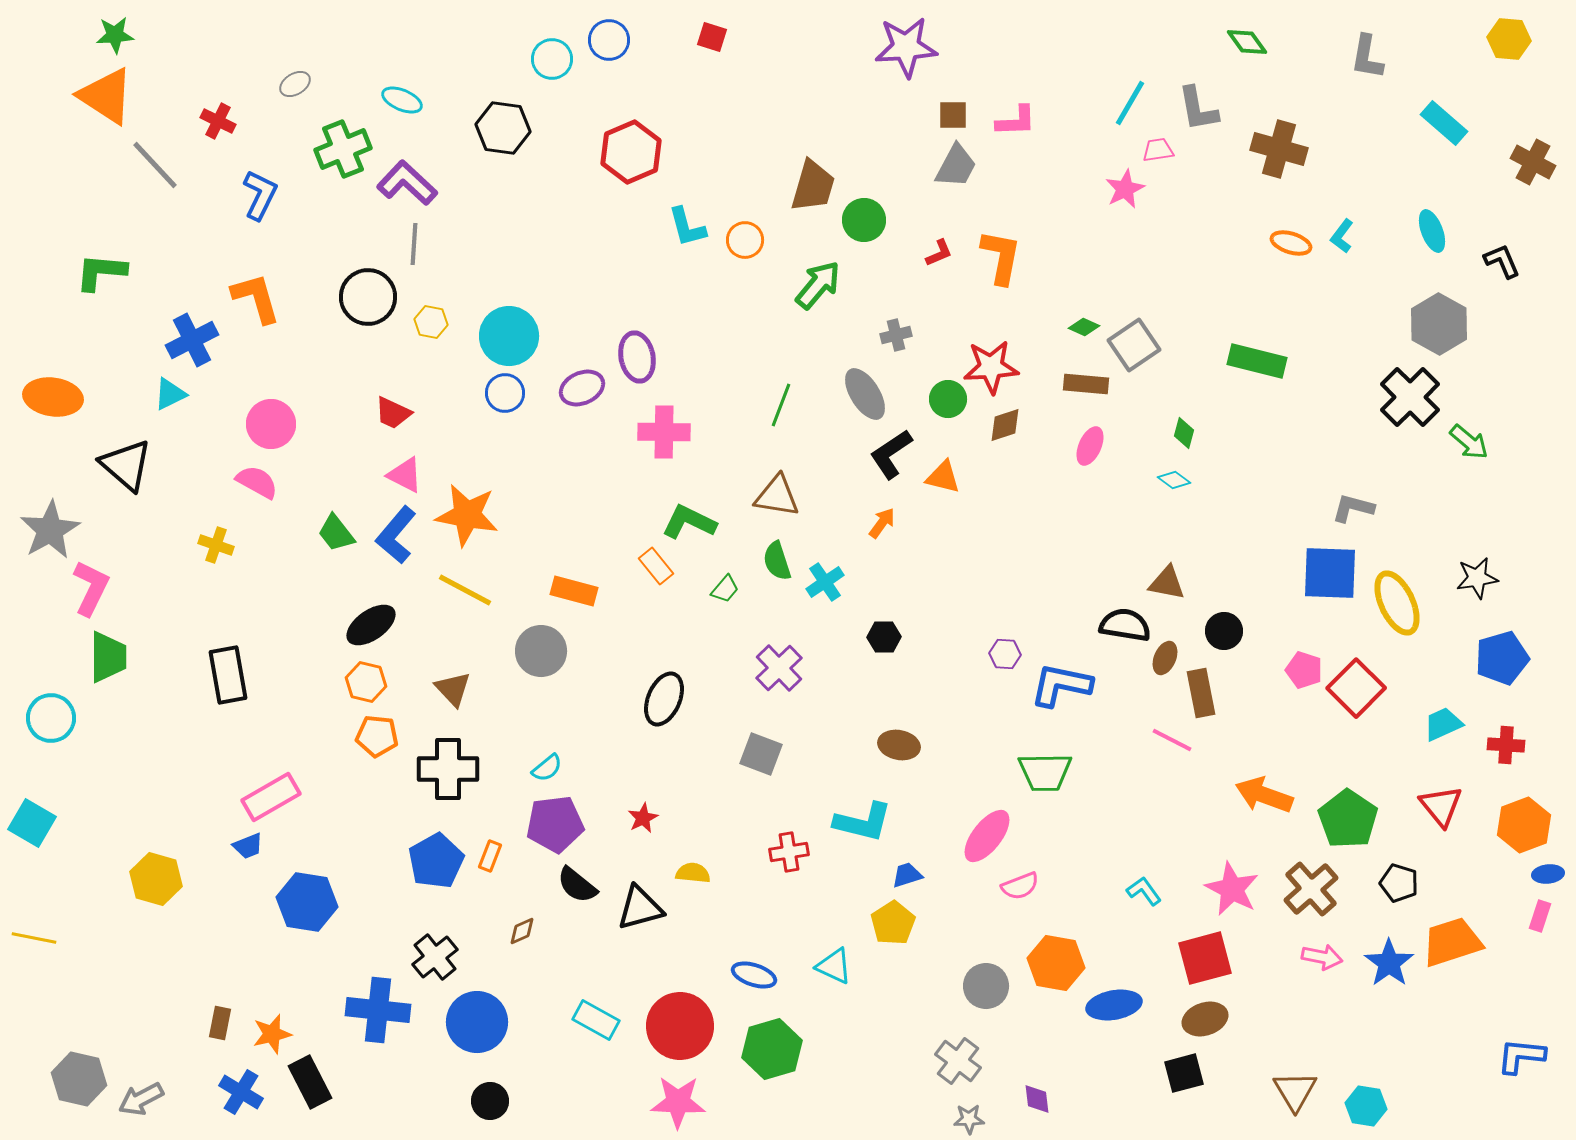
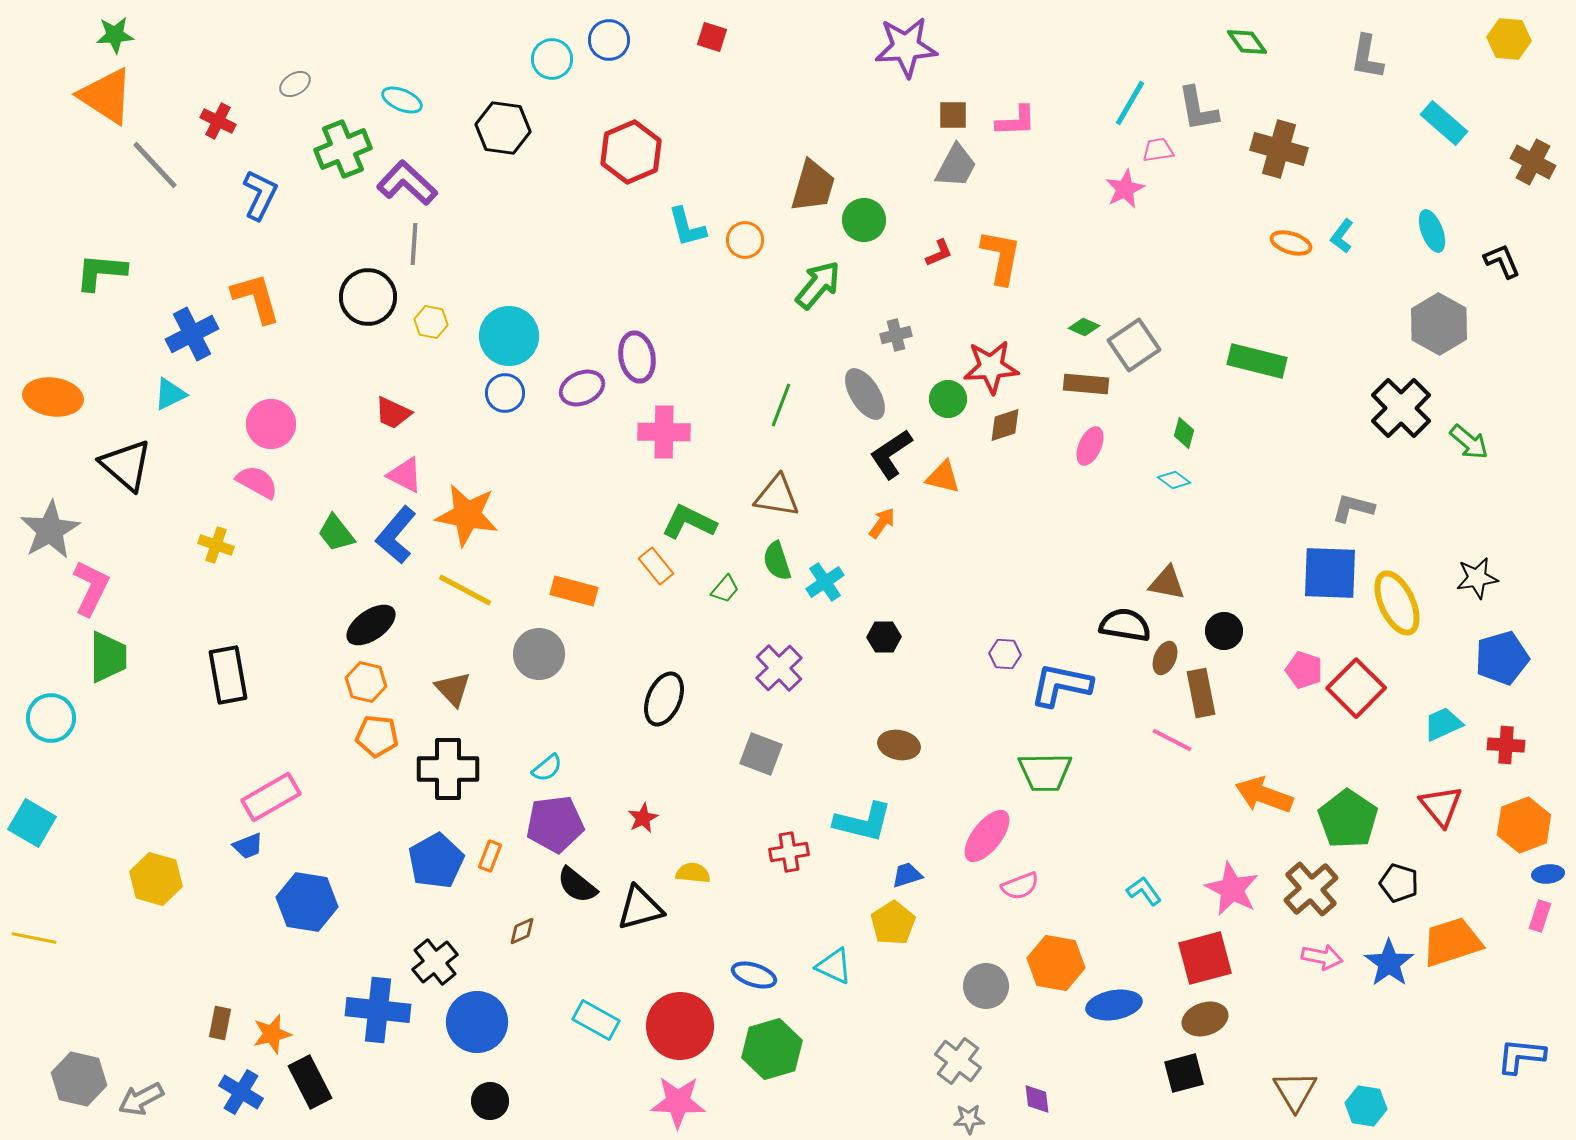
blue cross at (192, 340): moved 6 px up
black cross at (1410, 397): moved 9 px left, 11 px down
gray circle at (541, 651): moved 2 px left, 3 px down
black cross at (435, 957): moved 5 px down
